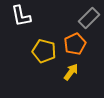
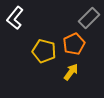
white L-shape: moved 6 px left, 2 px down; rotated 50 degrees clockwise
orange pentagon: moved 1 px left
